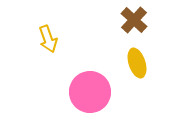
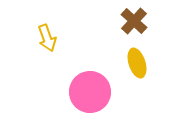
brown cross: moved 1 px down
yellow arrow: moved 1 px left, 1 px up
